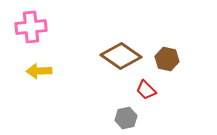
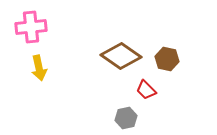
yellow arrow: moved 3 px up; rotated 100 degrees counterclockwise
